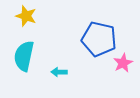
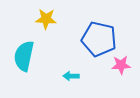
yellow star: moved 20 px right, 3 px down; rotated 15 degrees counterclockwise
pink star: moved 2 px left, 2 px down; rotated 24 degrees clockwise
cyan arrow: moved 12 px right, 4 px down
